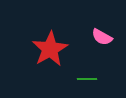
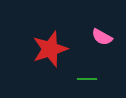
red star: rotated 12 degrees clockwise
